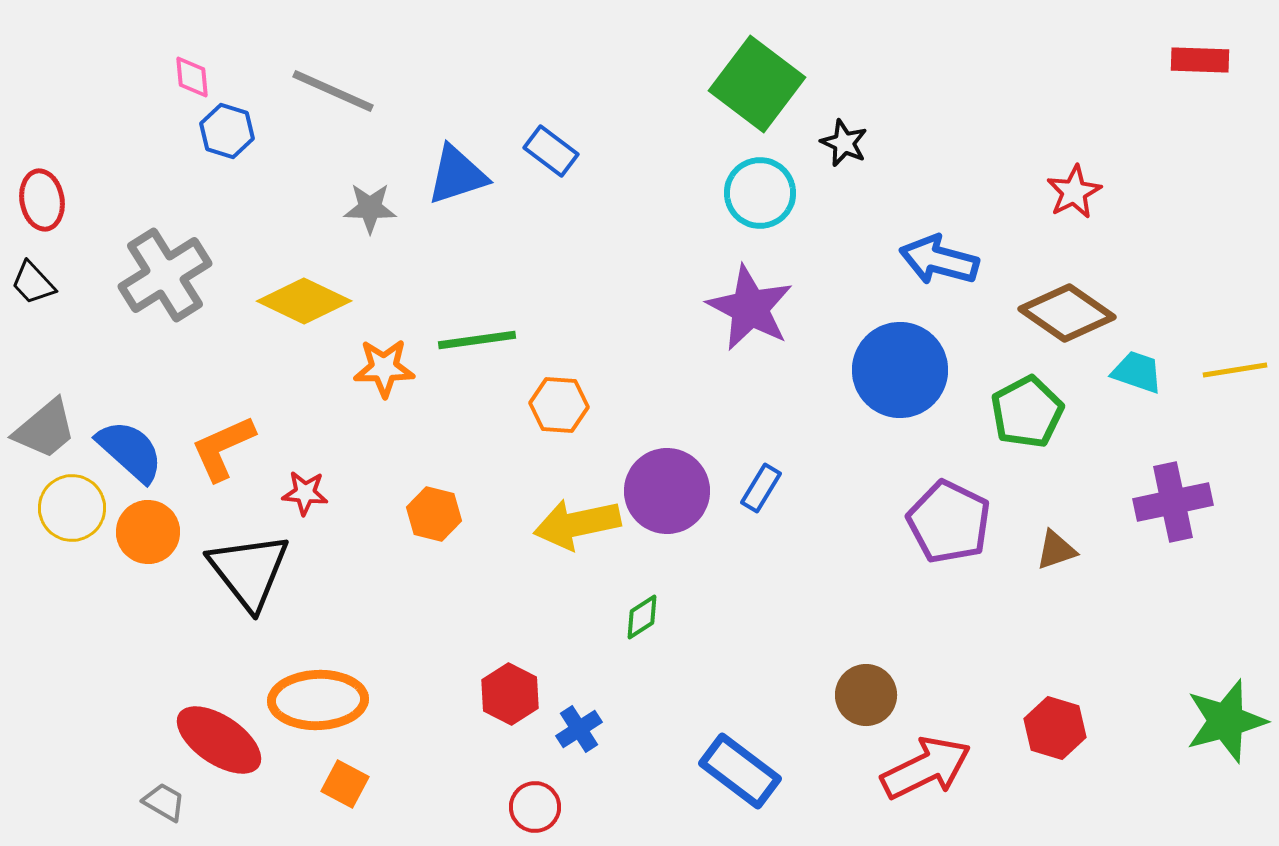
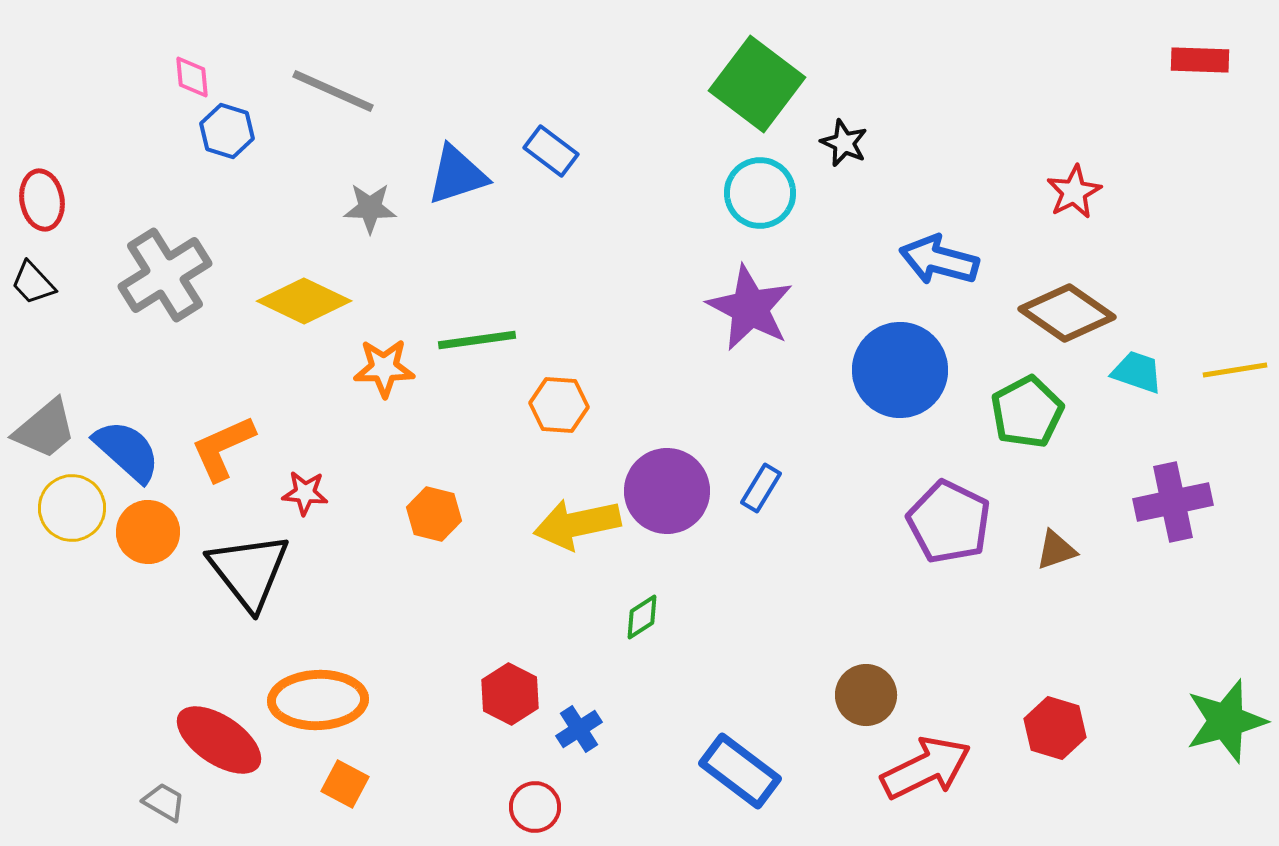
blue semicircle at (130, 451): moved 3 px left
